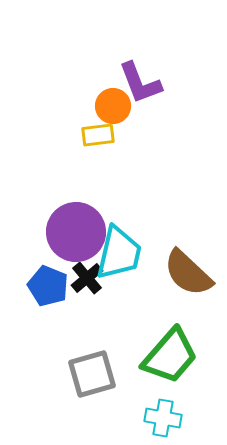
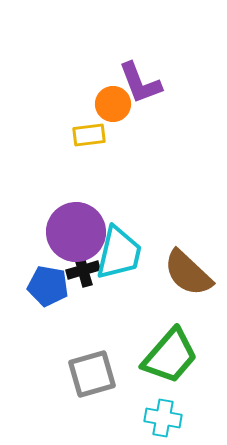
orange circle: moved 2 px up
yellow rectangle: moved 9 px left
black cross: moved 4 px left, 8 px up; rotated 24 degrees clockwise
blue pentagon: rotated 12 degrees counterclockwise
